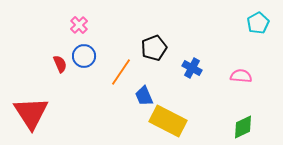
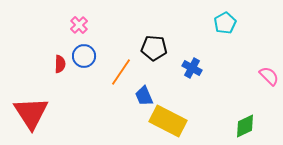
cyan pentagon: moved 33 px left
black pentagon: rotated 25 degrees clockwise
red semicircle: rotated 24 degrees clockwise
pink semicircle: moved 28 px right; rotated 40 degrees clockwise
green diamond: moved 2 px right, 1 px up
